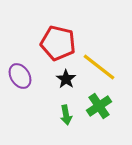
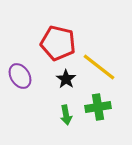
green cross: moved 1 px left, 1 px down; rotated 25 degrees clockwise
